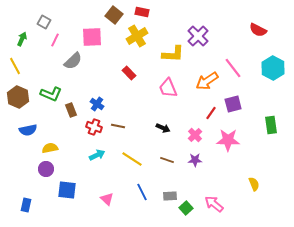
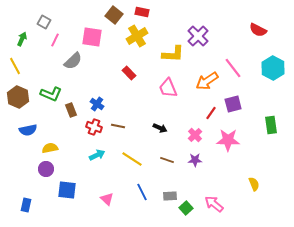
pink square at (92, 37): rotated 10 degrees clockwise
black arrow at (163, 128): moved 3 px left
